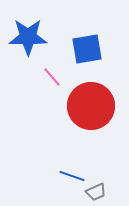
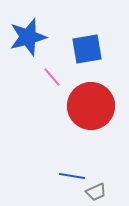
blue star: rotated 15 degrees counterclockwise
blue line: rotated 10 degrees counterclockwise
